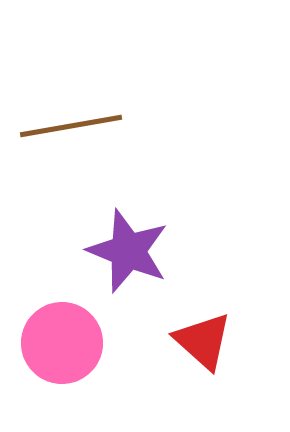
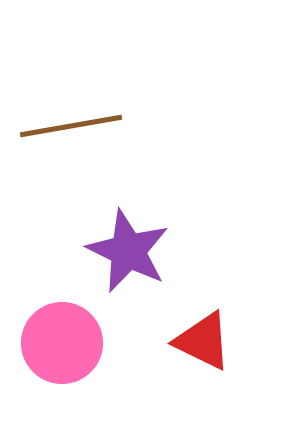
purple star: rotated 4 degrees clockwise
red triangle: rotated 16 degrees counterclockwise
